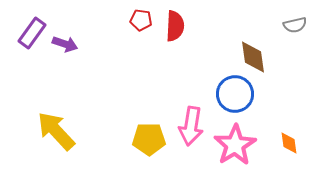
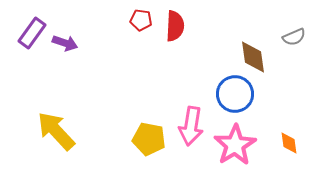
gray semicircle: moved 1 px left, 12 px down; rotated 10 degrees counterclockwise
purple arrow: moved 1 px up
yellow pentagon: rotated 12 degrees clockwise
